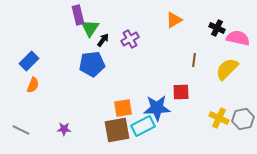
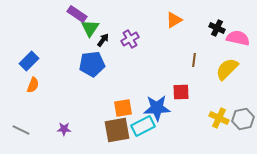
purple rectangle: moved 1 px left, 1 px up; rotated 42 degrees counterclockwise
